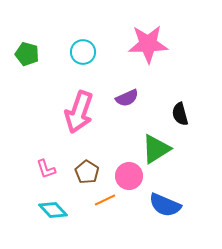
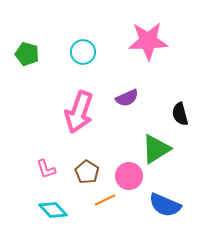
pink star: moved 3 px up
